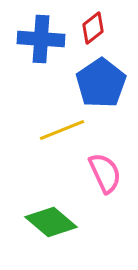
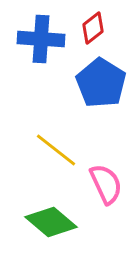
blue pentagon: rotated 6 degrees counterclockwise
yellow line: moved 6 px left, 20 px down; rotated 60 degrees clockwise
pink semicircle: moved 1 px right, 11 px down
